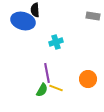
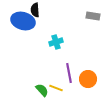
purple line: moved 22 px right
green semicircle: rotated 72 degrees counterclockwise
